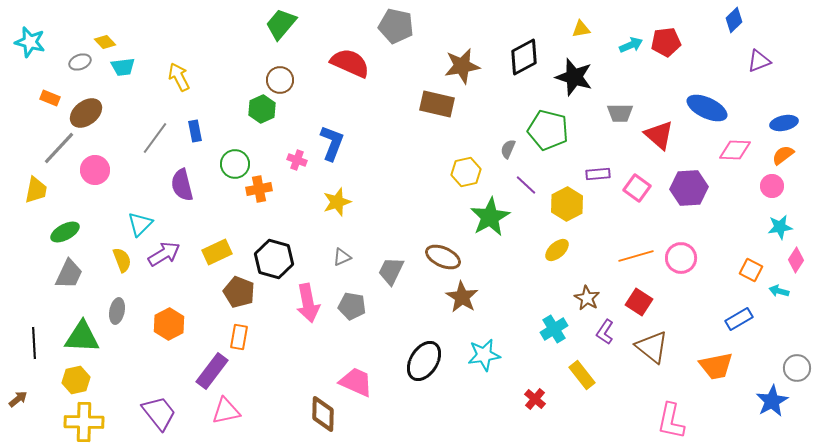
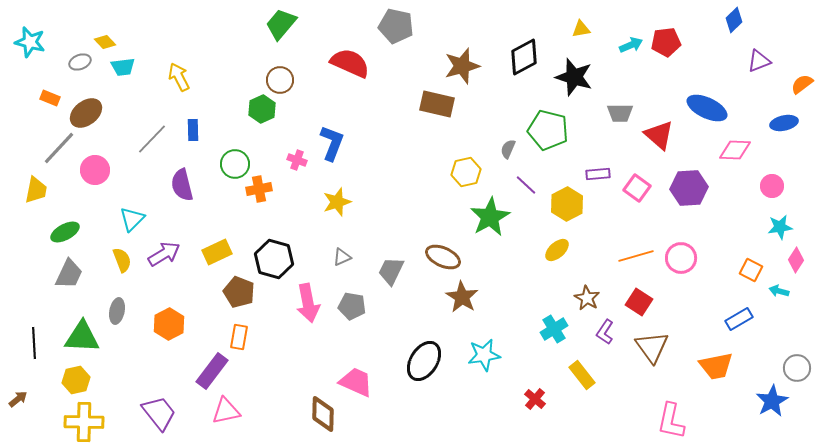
brown star at (462, 66): rotated 6 degrees counterclockwise
blue rectangle at (195, 131): moved 2 px left, 1 px up; rotated 10 degrees clockwise
gray line at (155, 138): moved 3 px left, 1 px down; rotated 8 degrees clockwise
orange semicircle at (783, 155): moved 19 px right, 71 px up
cyan triangle at (140, 224): moved 8 px left, 5 px up
brown triangle at (652, 347): rotated 15 degrees clockwise
